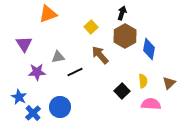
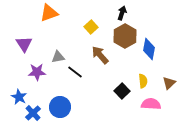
orange triangle: moved 1 px right, 1 px up
black line: rotated 63 degrees clockwise
